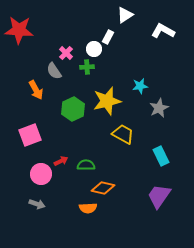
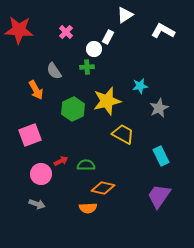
pink cross: moved 21 px up
